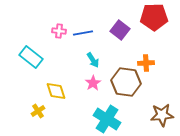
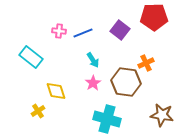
blue line: rotated 12 degrees counterclockwise
orange cross: rotated 21 degrees counterclockwise
brown star: rotated 15 degrees clockwise
cyan cross: rotated 16 degrees counterclockwise
